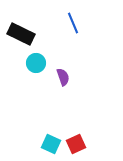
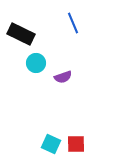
purple semicircle: rotated 90 degrees clockwise
red square: rotated 24 degrees clockwise
